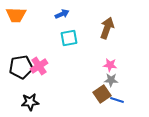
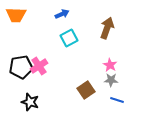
cyan square: rotated 18 degrees counterclockwise
pink star: rotated 24 degrees clockwise
brown square: moved 16 px left, 4 px up
black star: rotated 24 degrees clockwise
